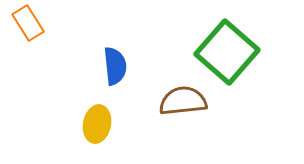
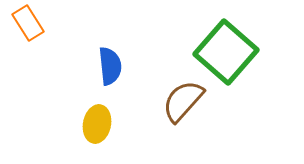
green square: moved 1 px left
blue semicircle: moved 5 px left
brown semicircle: rotated 42 degrees counterclockwise
